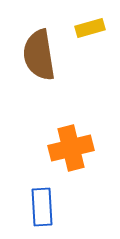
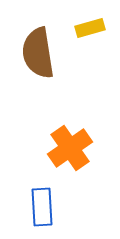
brown semicircle: moved 1 px left, 2 px up
orange cross: moved 1 px left; rotated 21 degrees counterclockwise
